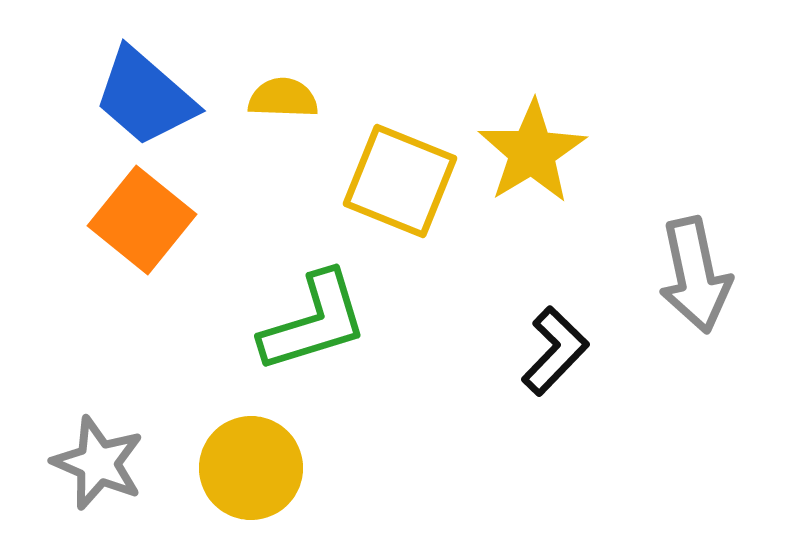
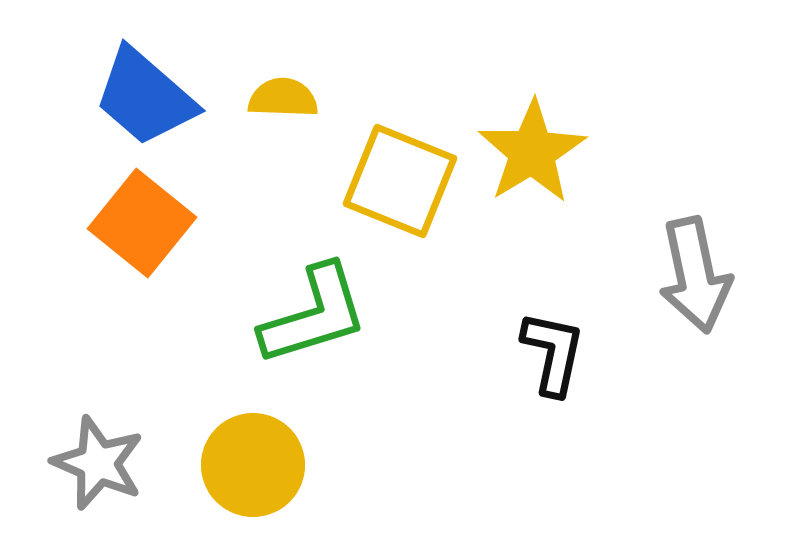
orange square: moved 3 px down
green L-shape: moved 7 px up
black L-shape: moved 2 px left, 2 px down; rotated 32 degrees counterclockwise
yellow circle: moved 2 px right, 3 px up
